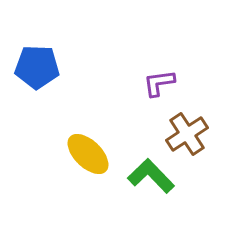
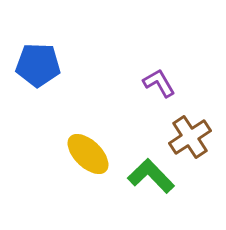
blue pentagon: moved 1 px right, 2 px up
purple L-shape: rotated 68 degrees clockwise
brown cross: moved 3 px right, 3 px down
